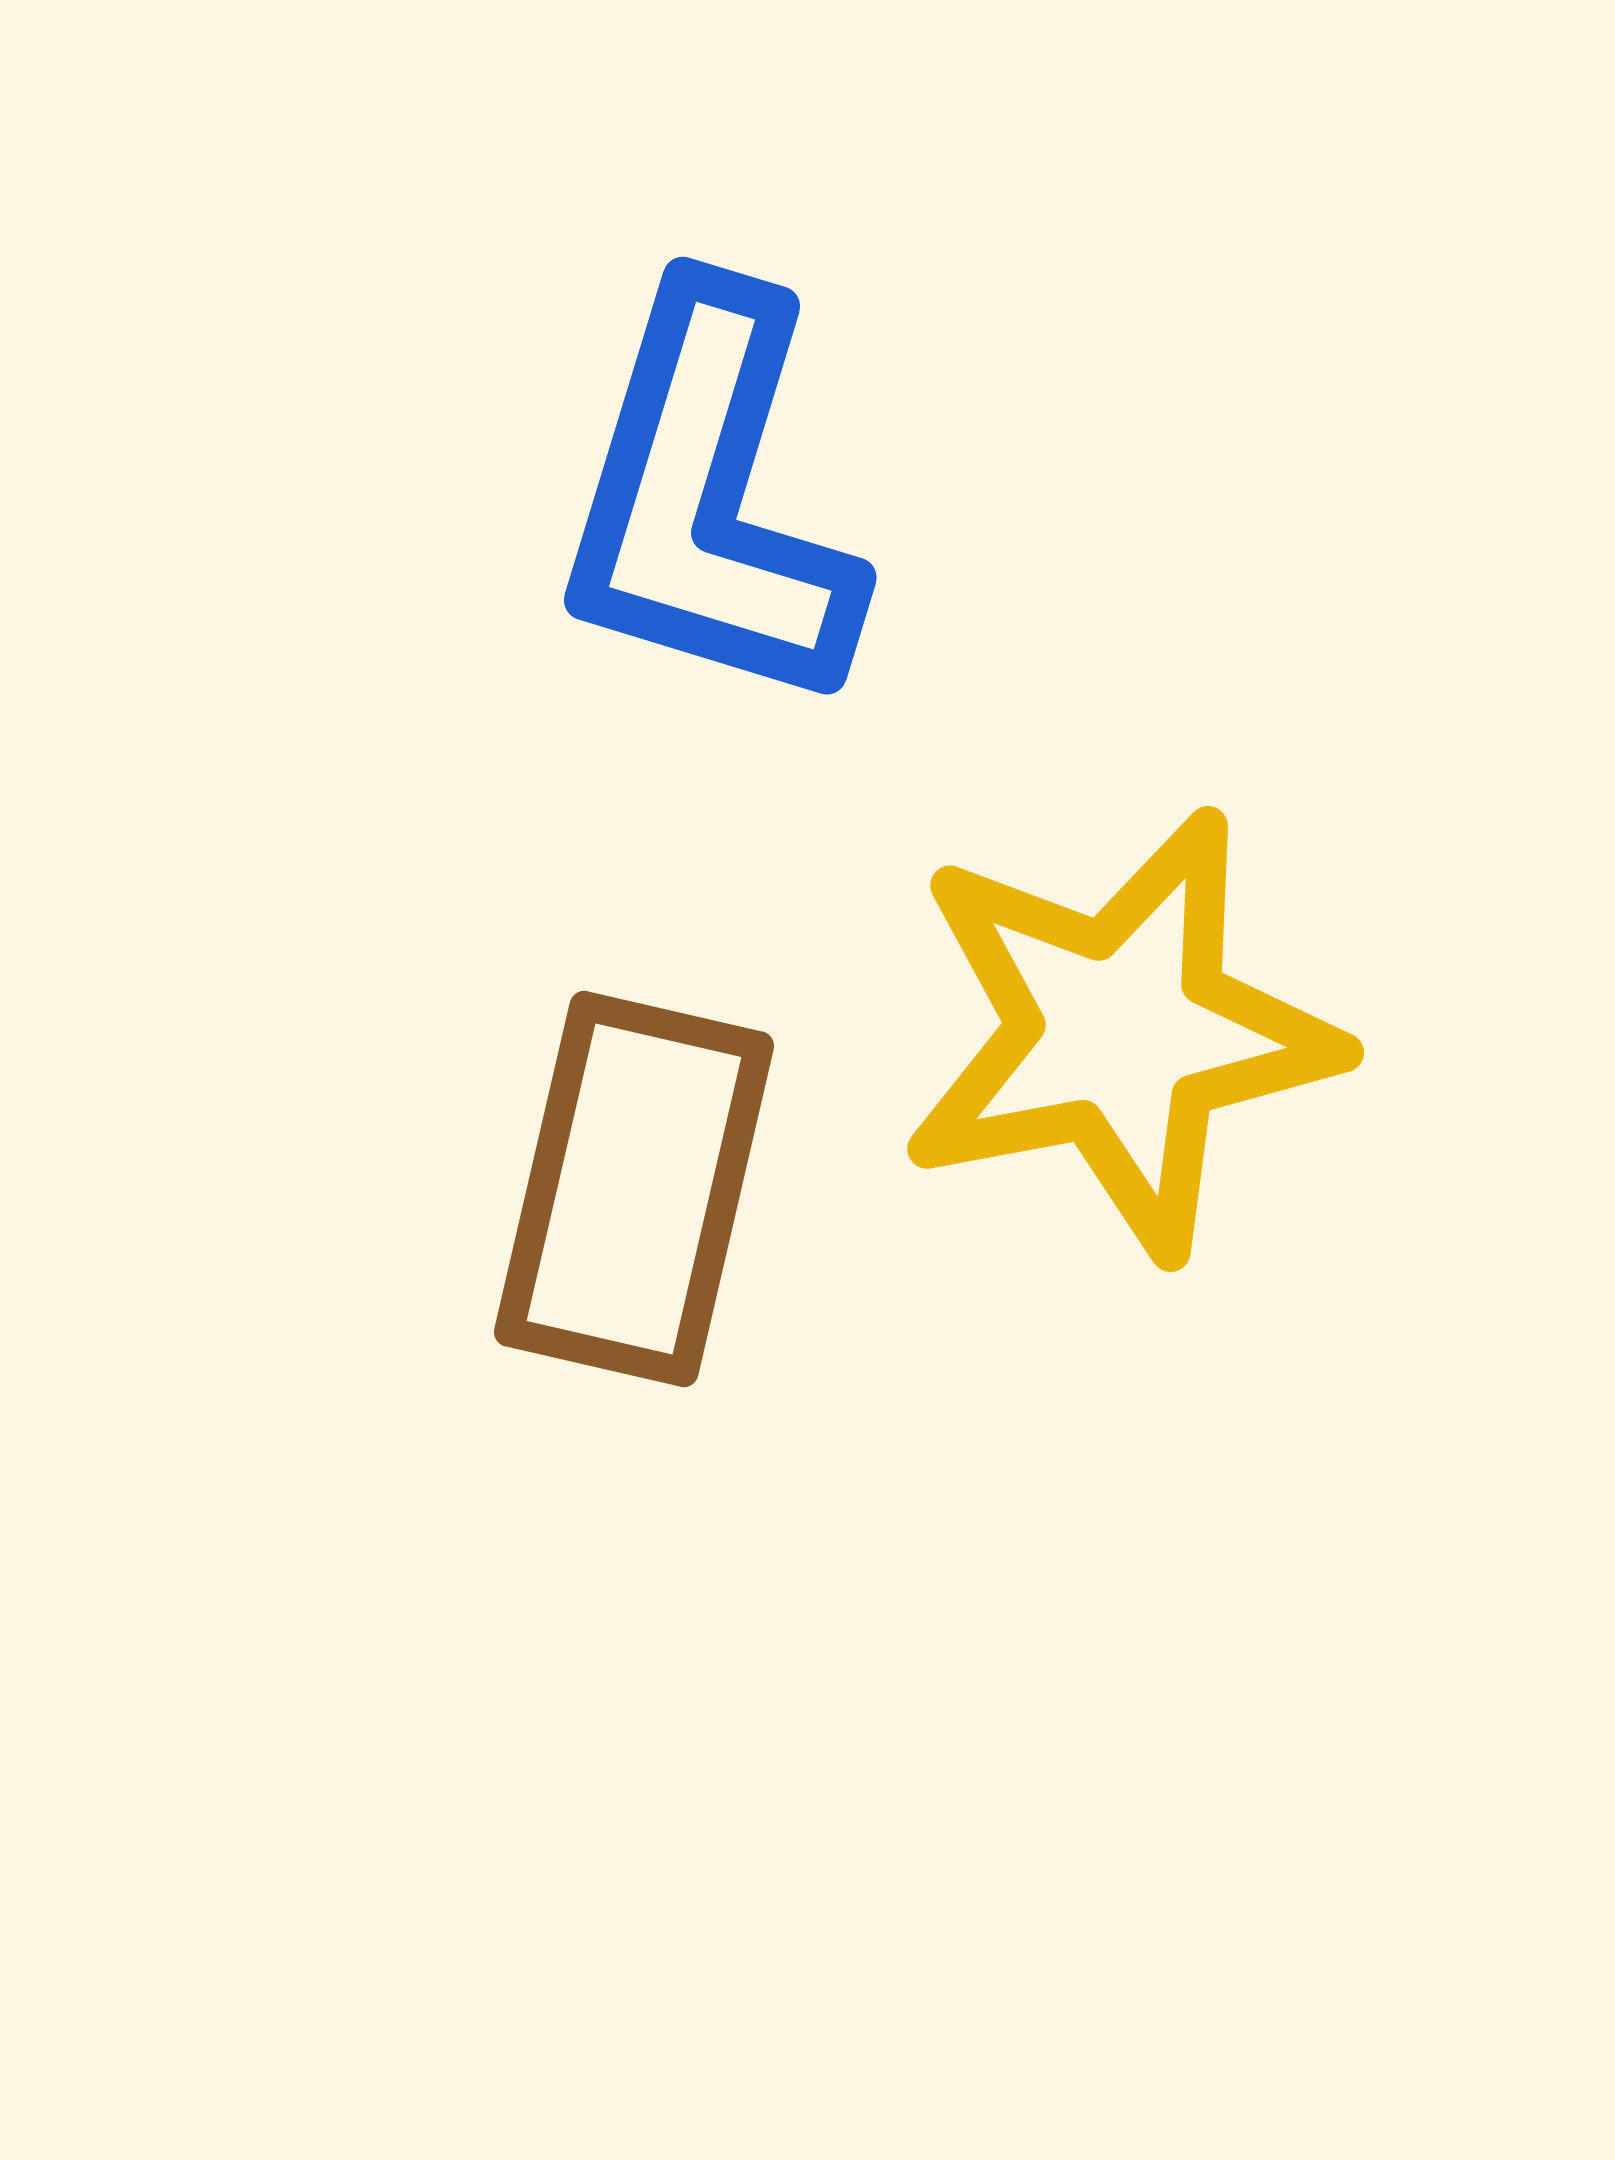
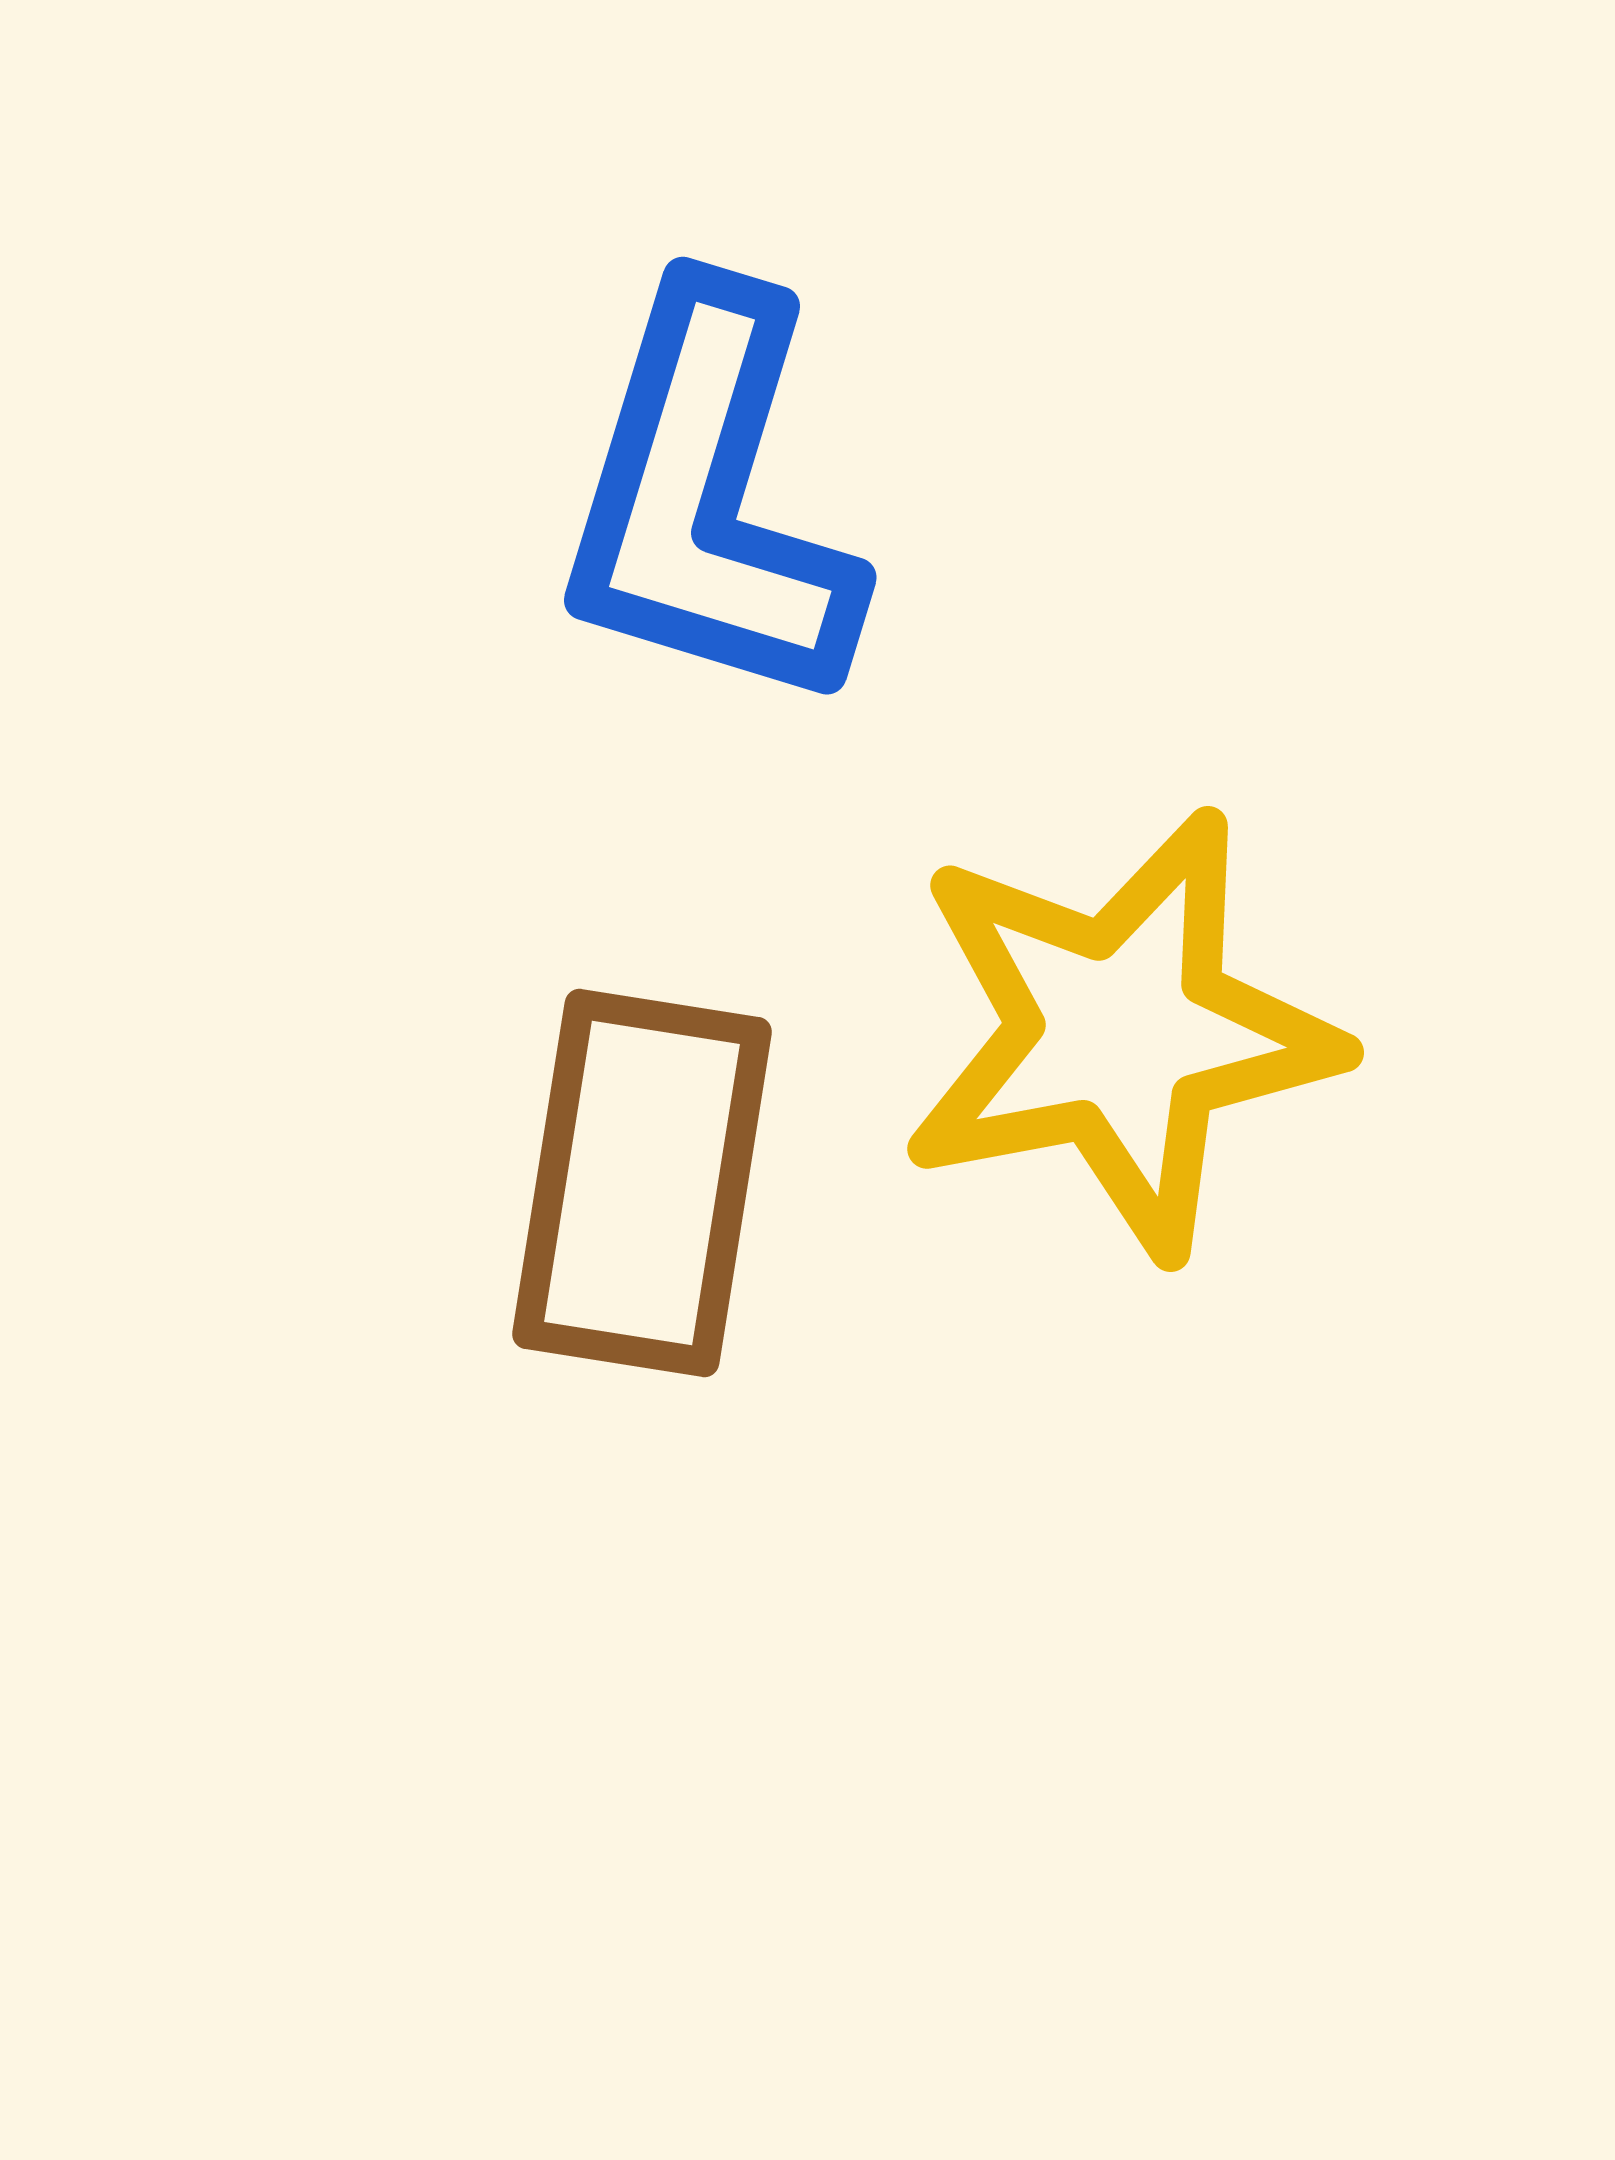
brown rectangle: moved 8 px right, 6 px up; rotated 4 degrees counterclockwise
